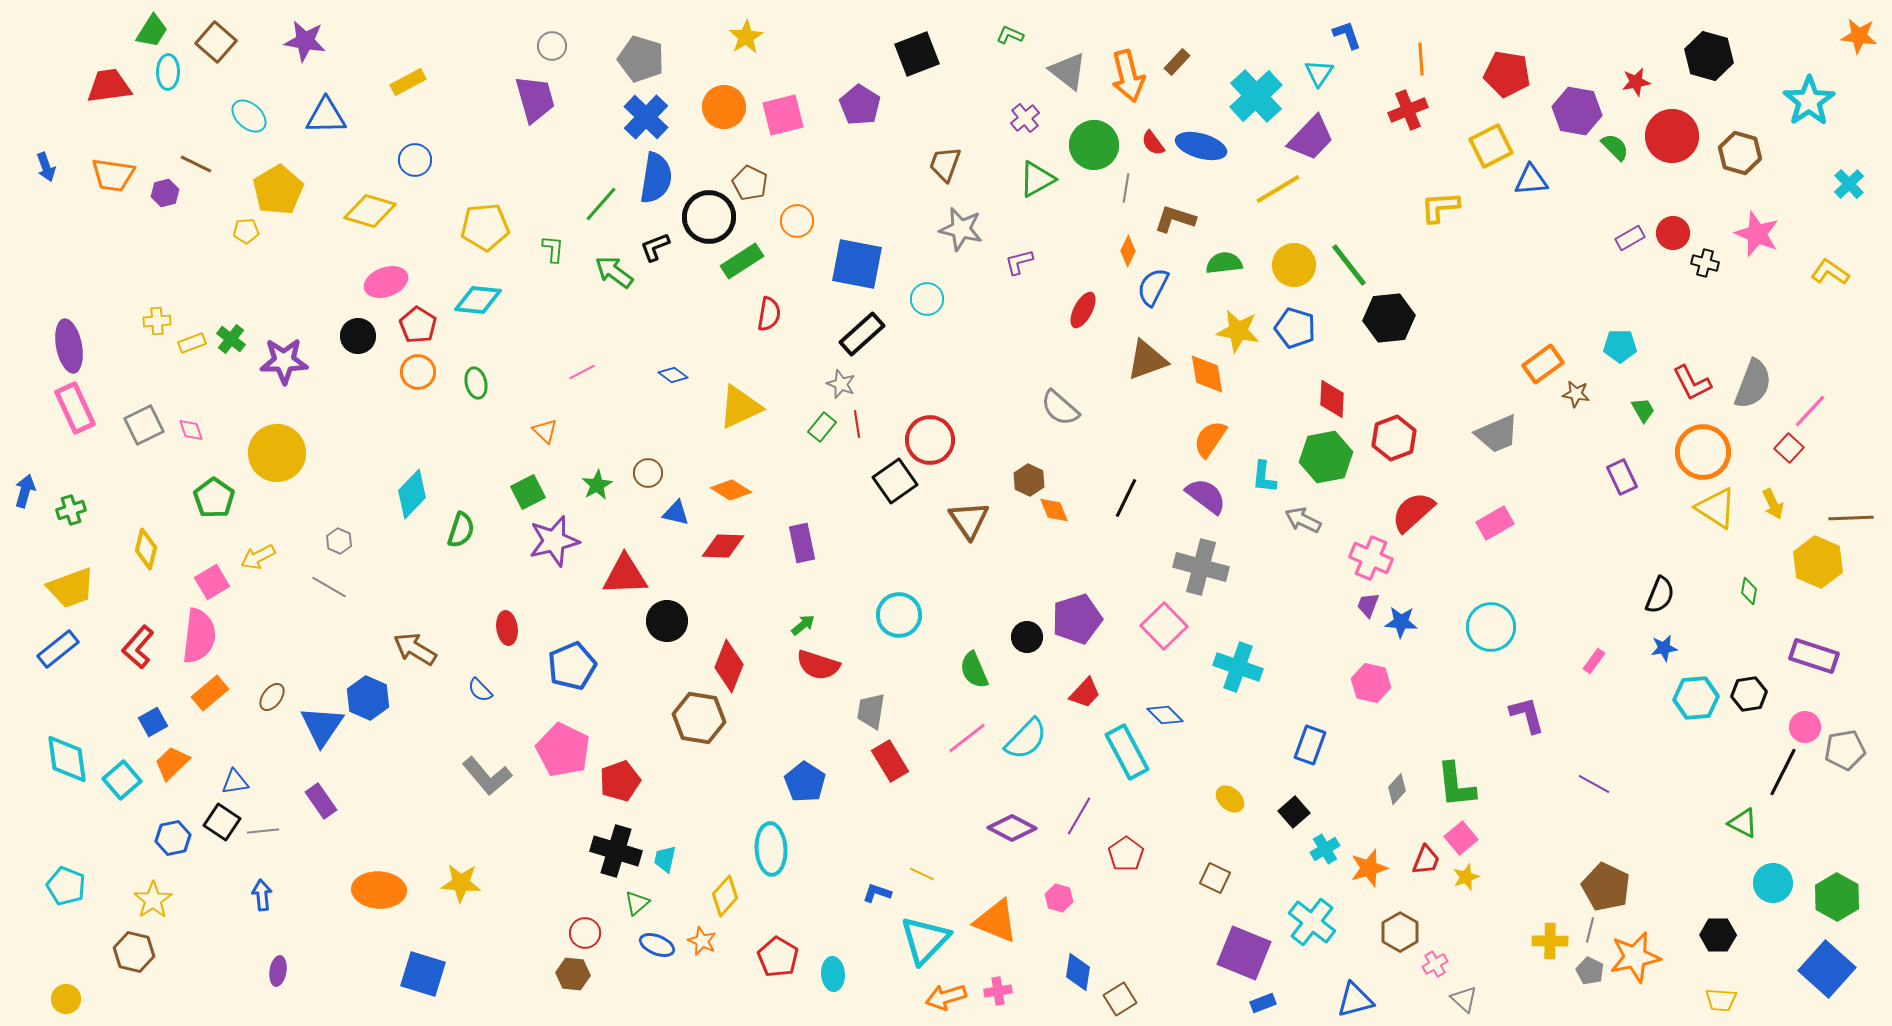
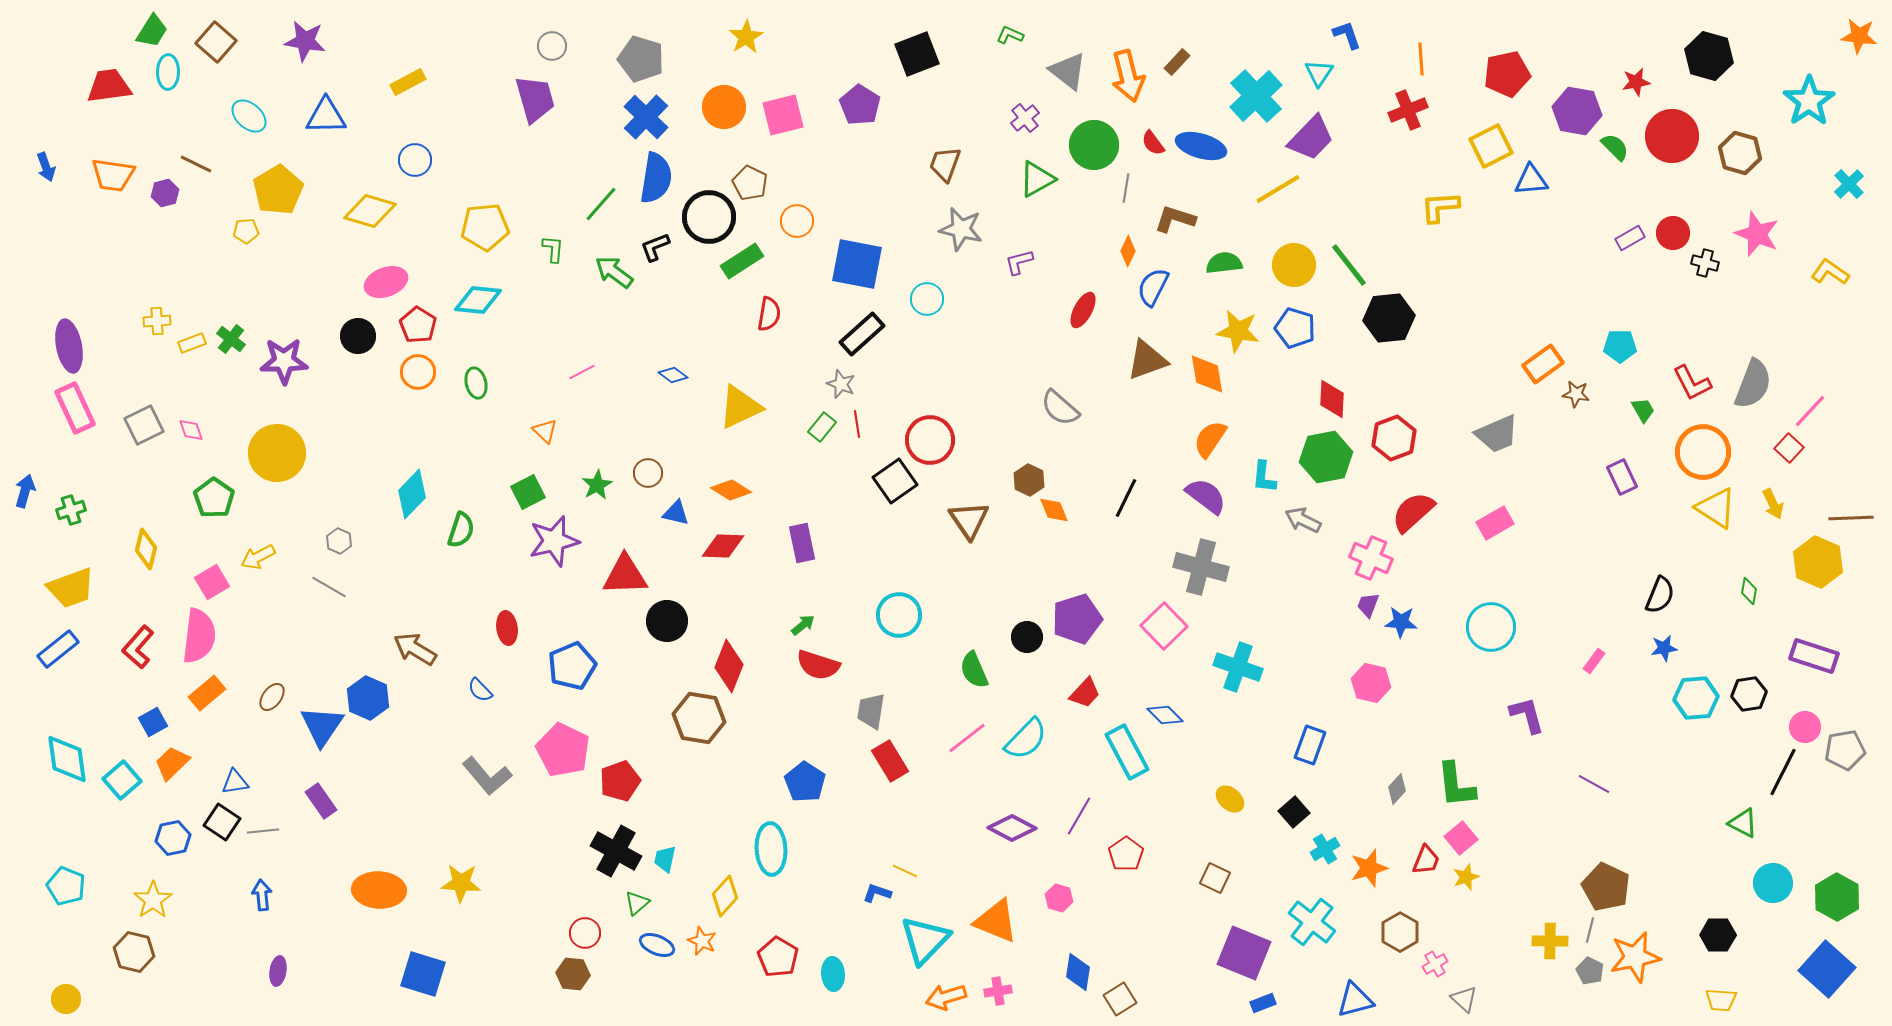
red pentagon at (1507, 74): rotated 21 degrees counterclockwise
orange rectangle at (210, 693): moved 3 px left
black cross at (616, 851): rotated 12 degrees clockwise
yellow line at (922, 874): moved 17 px left, 3 px up
